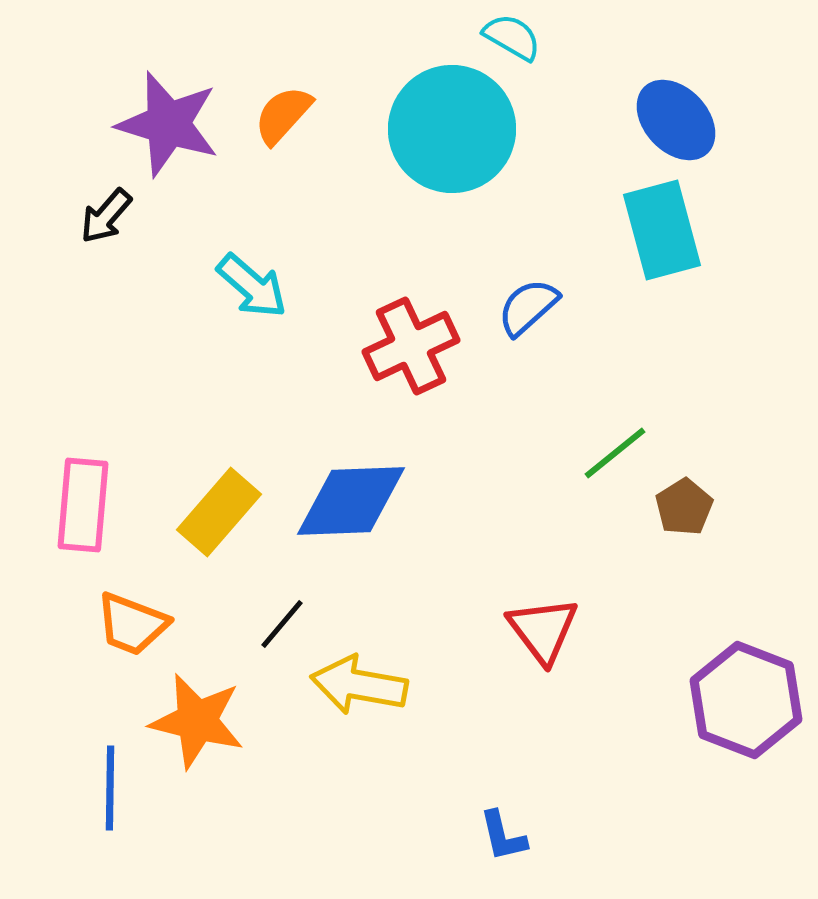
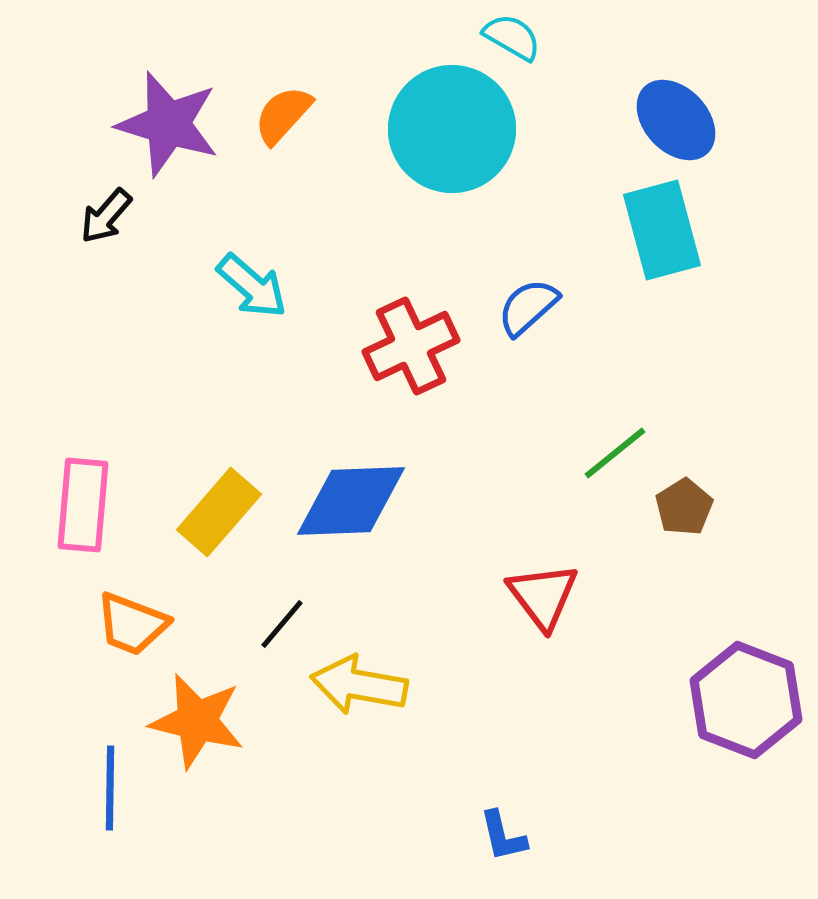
red triangle: moved 34 px up
